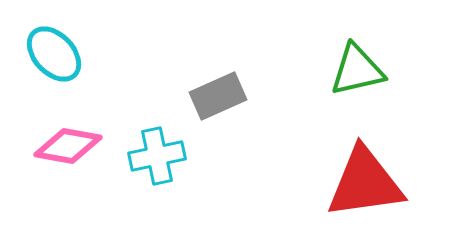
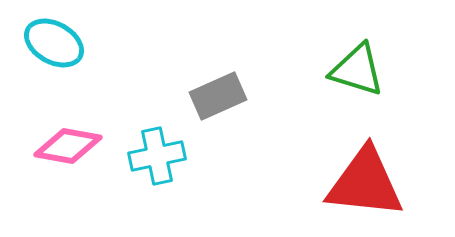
cyan ellipse: moved 11 px up; rotated 18 degrees counterclockwise
green triangle: rotated 30 degrees clockwise
red triangle: rotated 14 degrees clockwise
